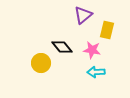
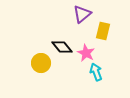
purple triangle: moved 1 px left, 1 px up
yellow rectangle: moved 4 px left, 1 px down
pink star: moved 6 px left, 3 px down; rotated 18 degrees clockwise
cyan arrow: rotated 72 degrees clockwise
